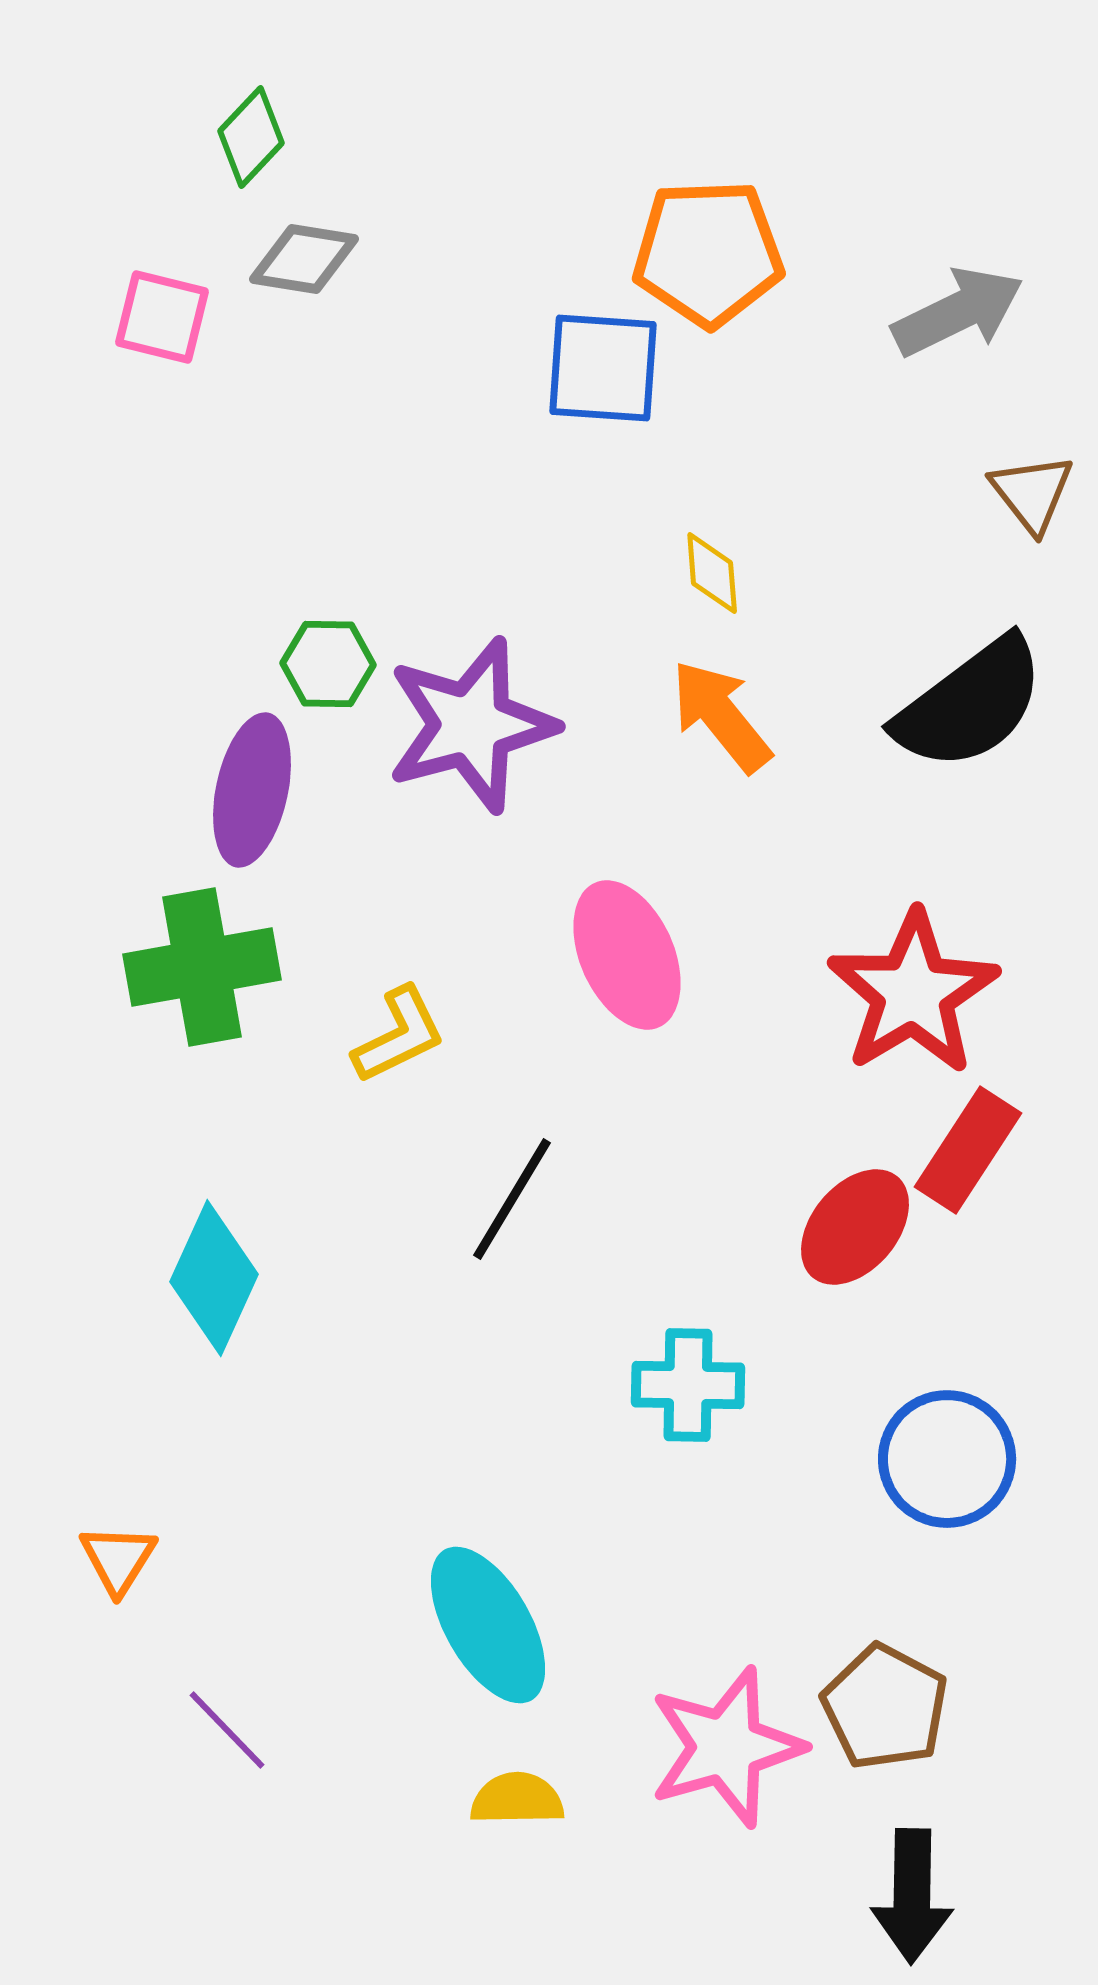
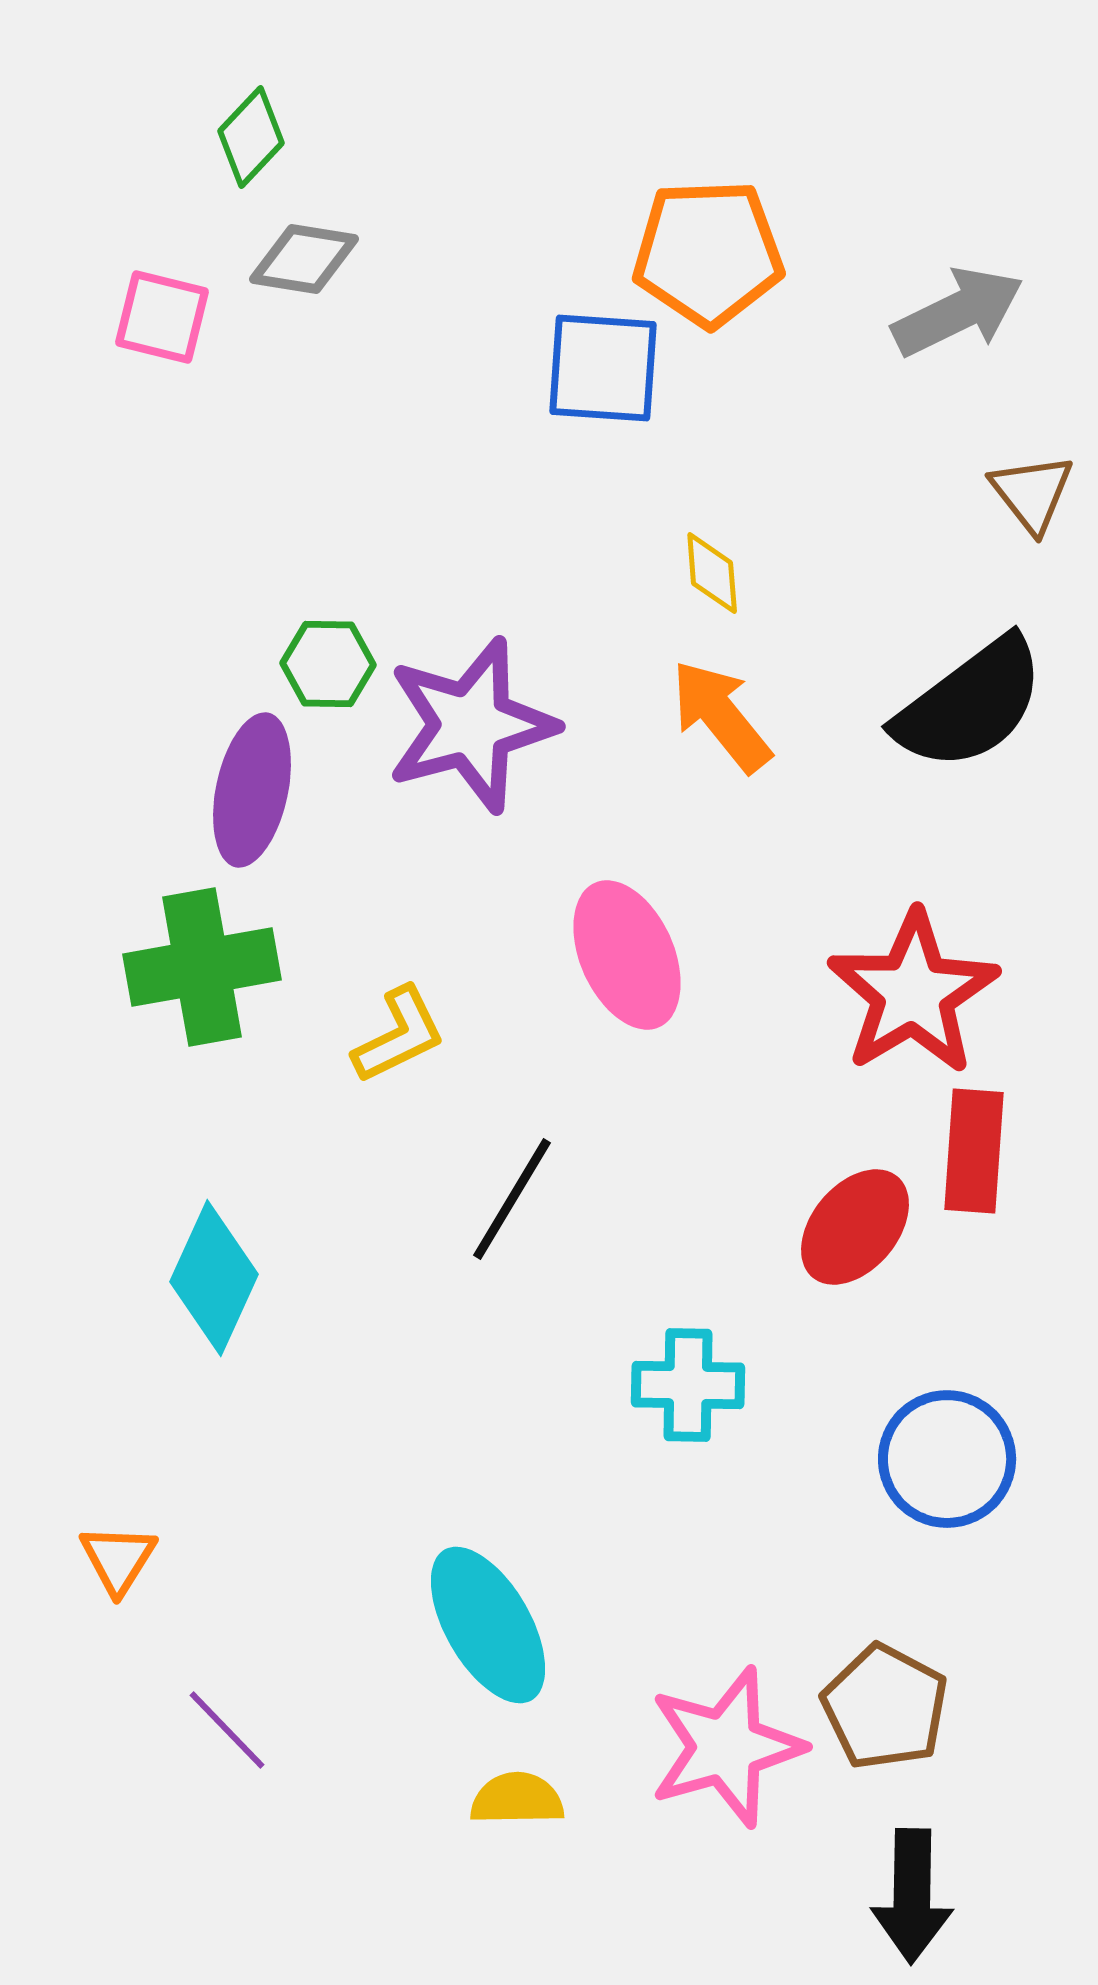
red rectangle: moved 6 px right, 1 px down; rotated 29 degrees counterclockwise
